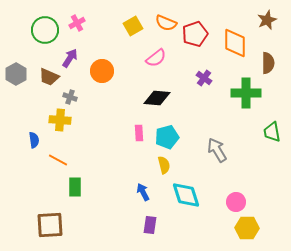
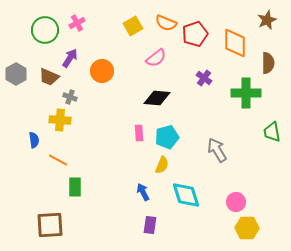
yellow semicircle: moved 2 px left; rotated 36 degrees clockwise
